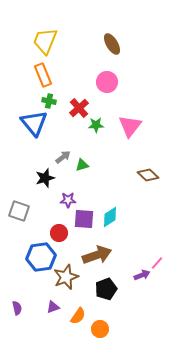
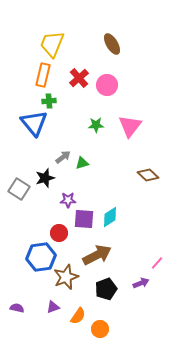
yellow trapezoid: moved 7 px right, 3 px down
orange rectangle: rotated 35 degrees clockwise
pink circle: moved 3 px down
green cross: rotated 16 degrees counterclockwise
red cross: moved 30 px up
green triangle: moved 2 px up
gray square: moved 22 px up; rotated 15 degrees clockwise
brown arrow: rotated 8 degrees counterclockwise
purple arrow: moved 1 px left, 8 px down
purple semicircle: rotated 64 degrees counterclockwise
